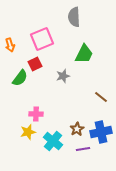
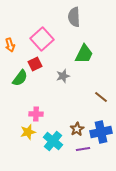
pink square: rotated 20 degrees counterclockwise
